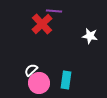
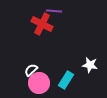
red cross: rotated 20 degrees counterclockwise
white star: moved 29 px down
cyan rectangle: rotated 24 degrees clockwise
